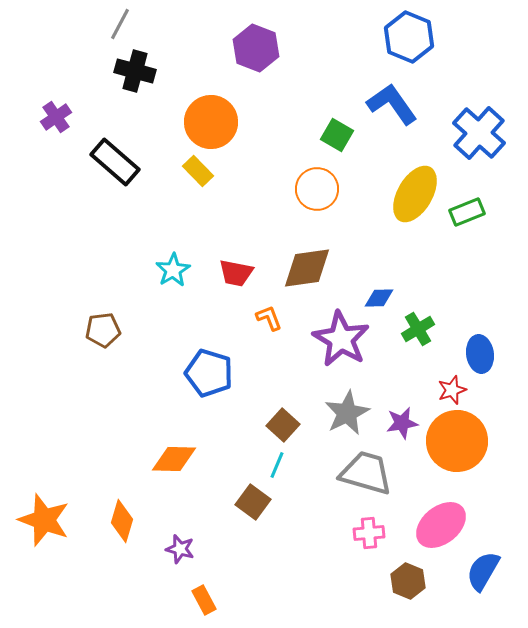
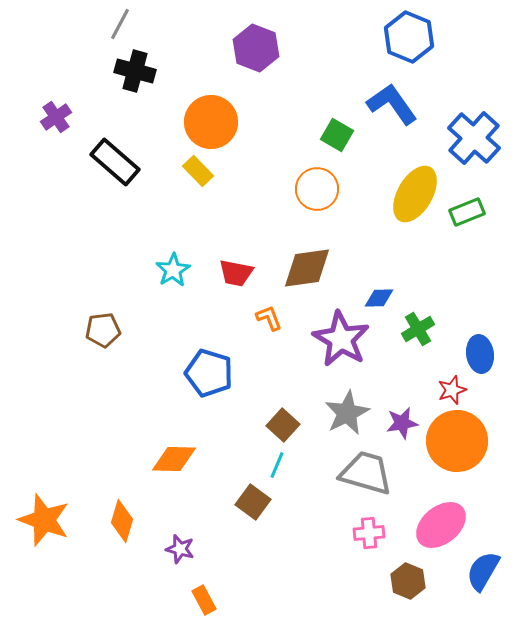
blue cross at (479, 133): moved 5 px left, 5 px down
